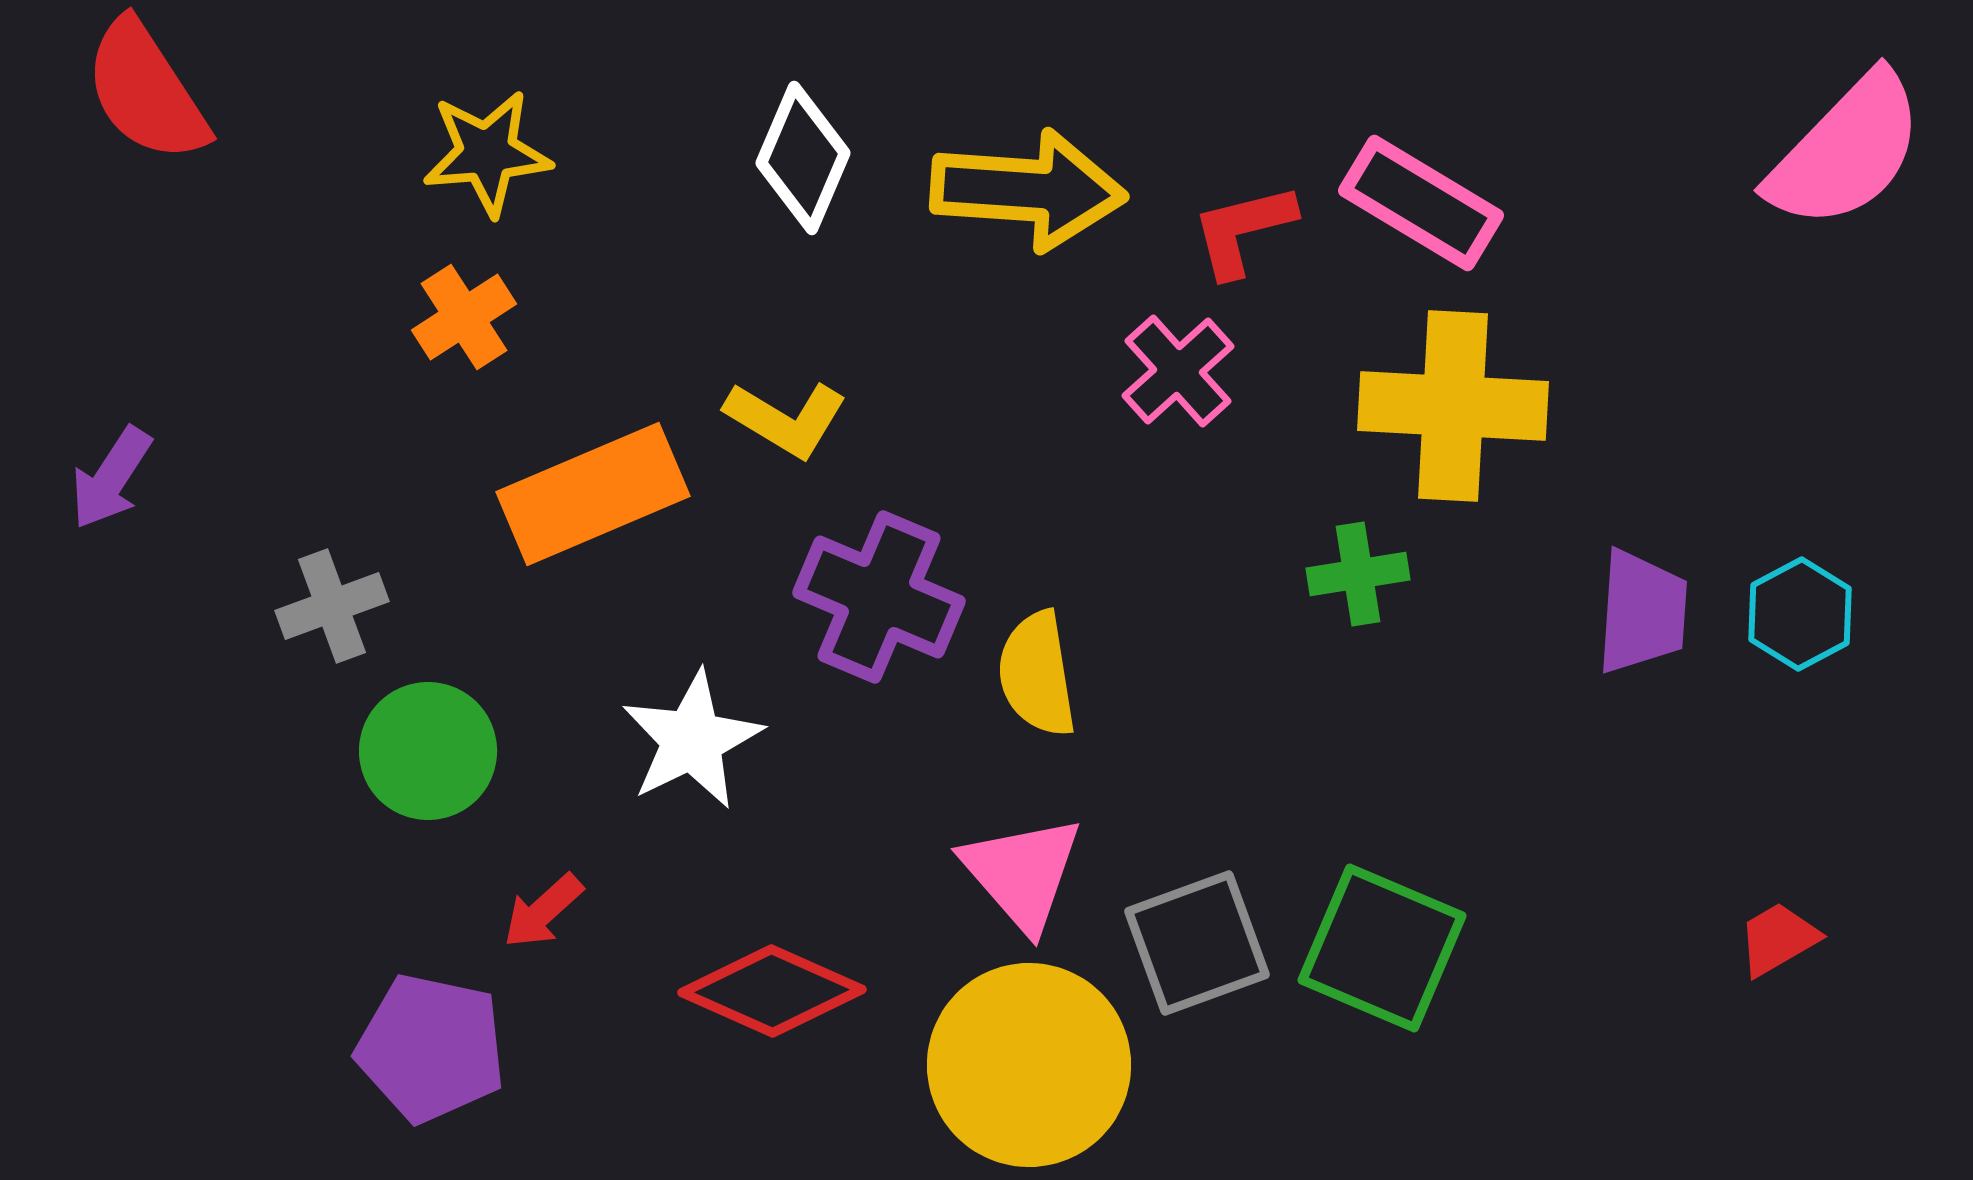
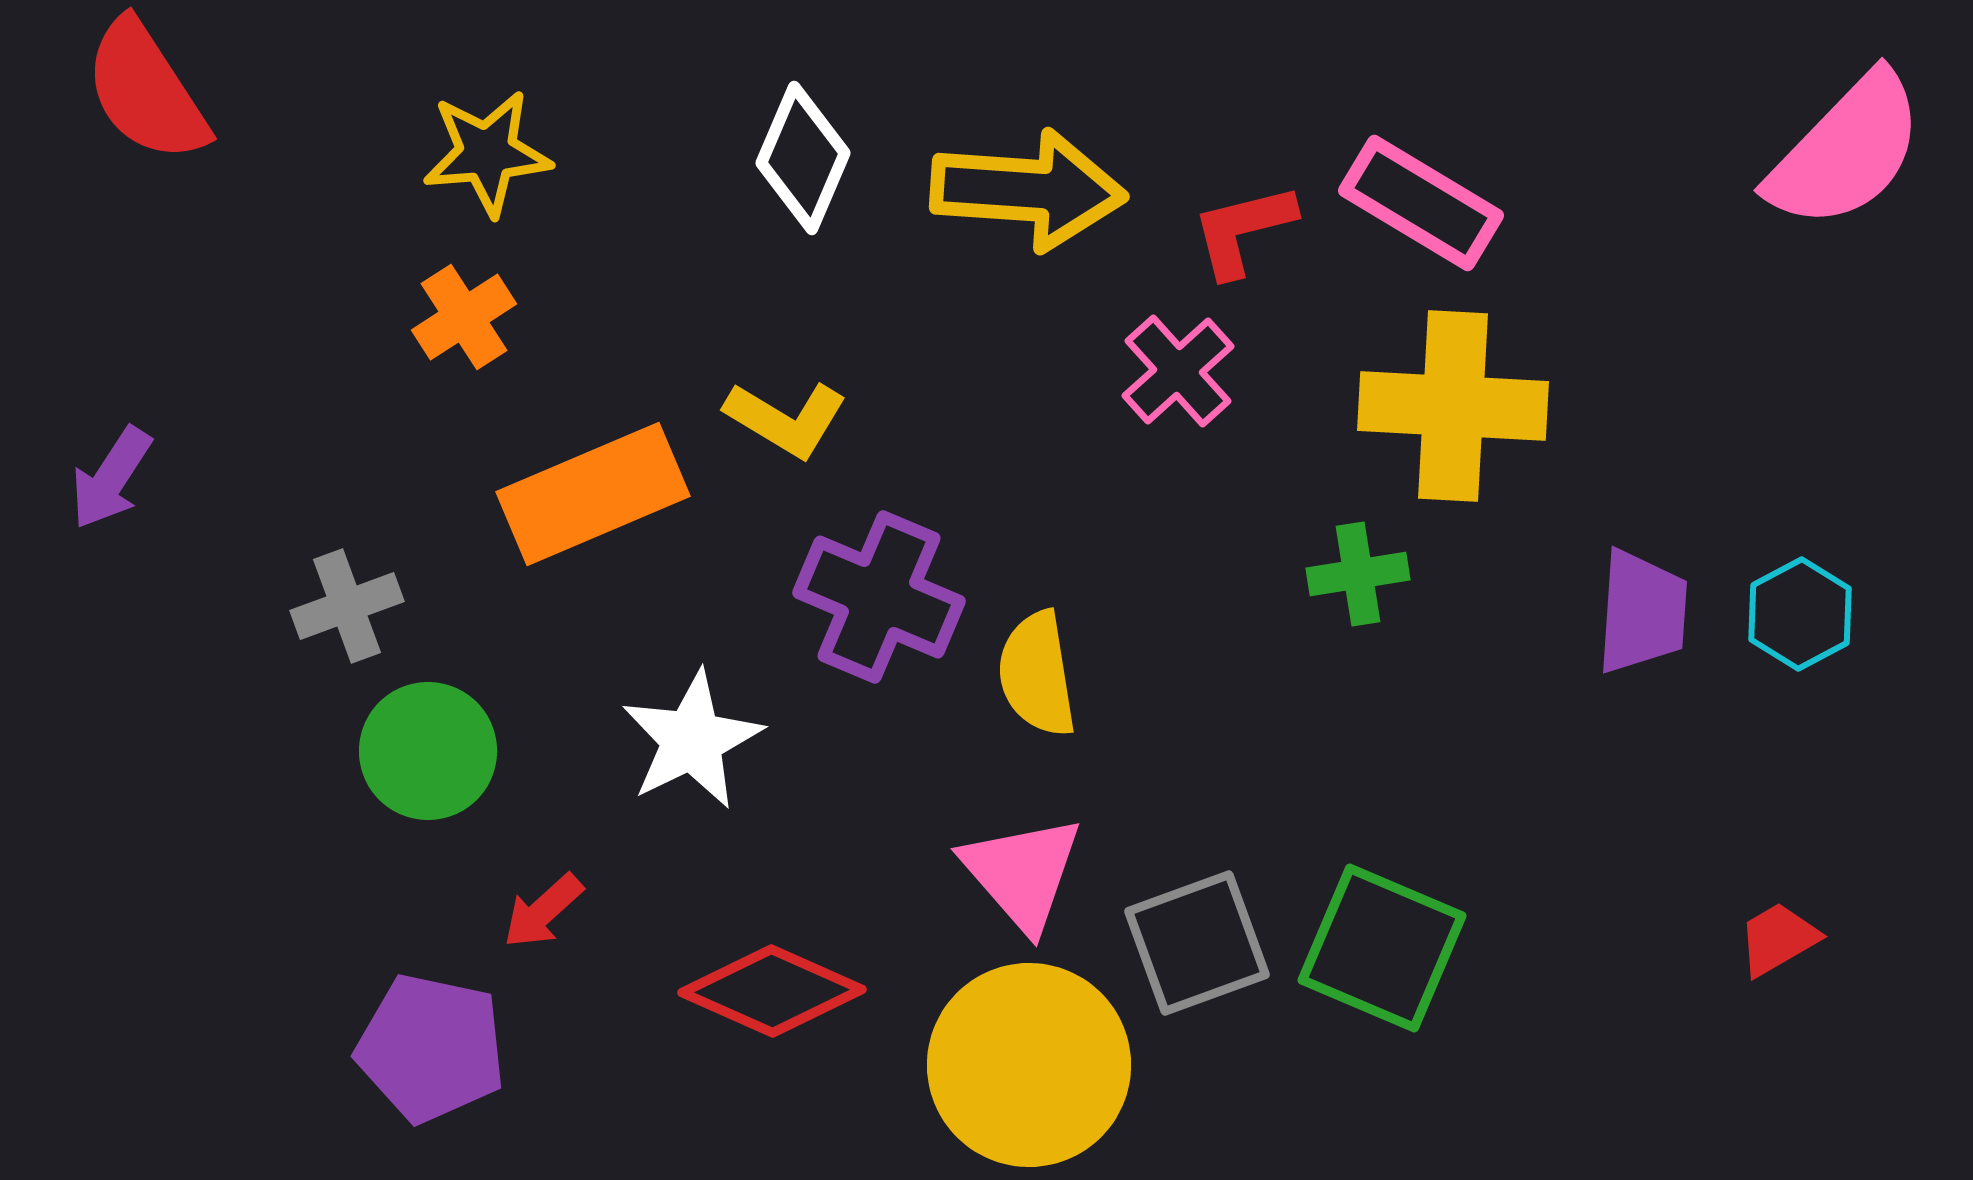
gray cross: moved 15 px right
